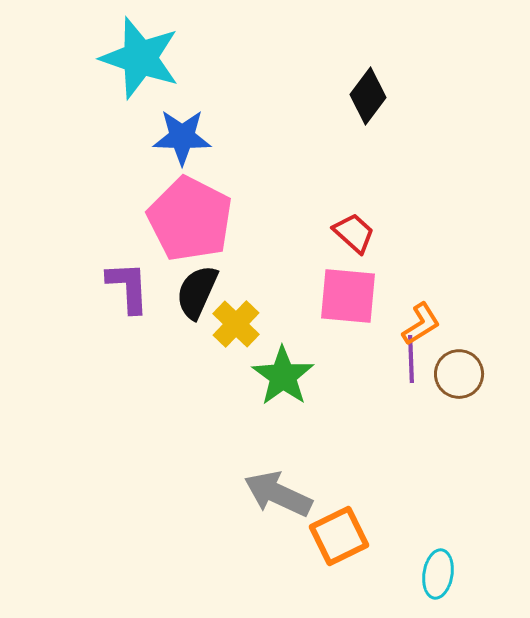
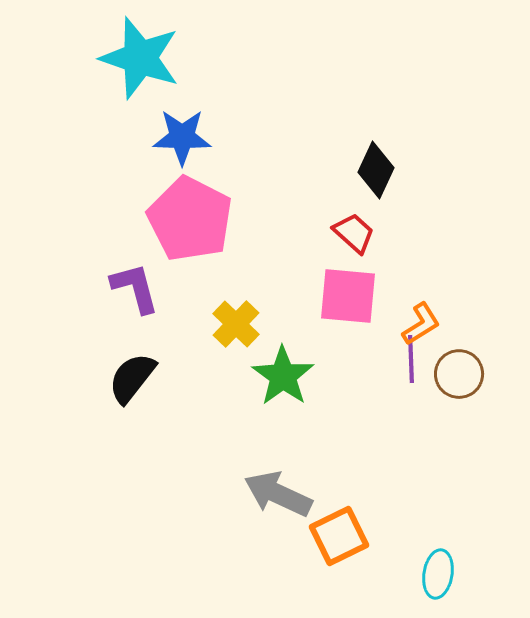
black diamond: moved 8 px right, 74 px down; rotated 12 degrees counterclockwise
purple L-shape: moved 7 px right, 1 px down; rotated 12 degrees counterclockwise
black semicircle: moved 65 px left, 86 px down; rotated 14 degrees clockwise
